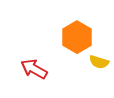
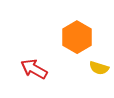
yellow semicircle: moved 6 px down
